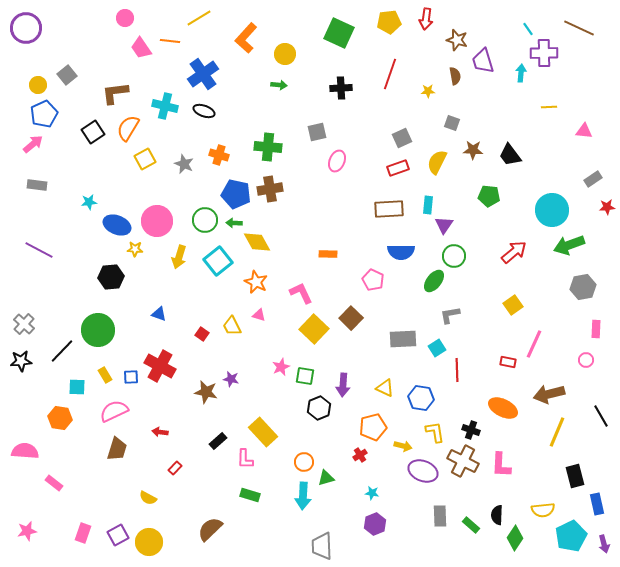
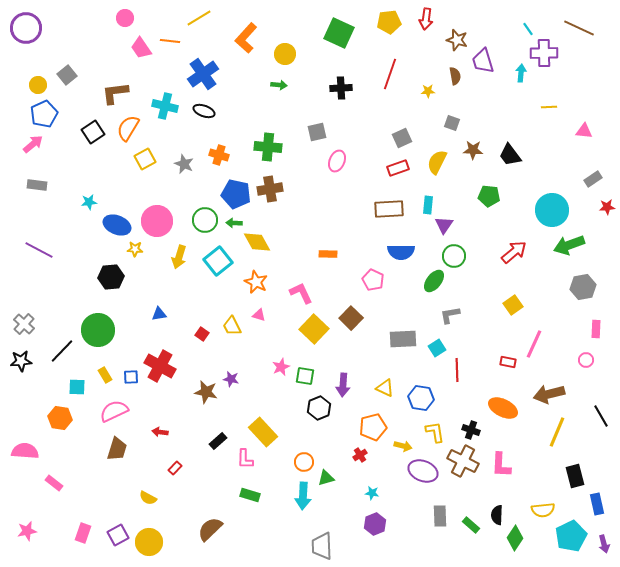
blue triangle at (159, 314): rotated 28 degrees counterclockwise
